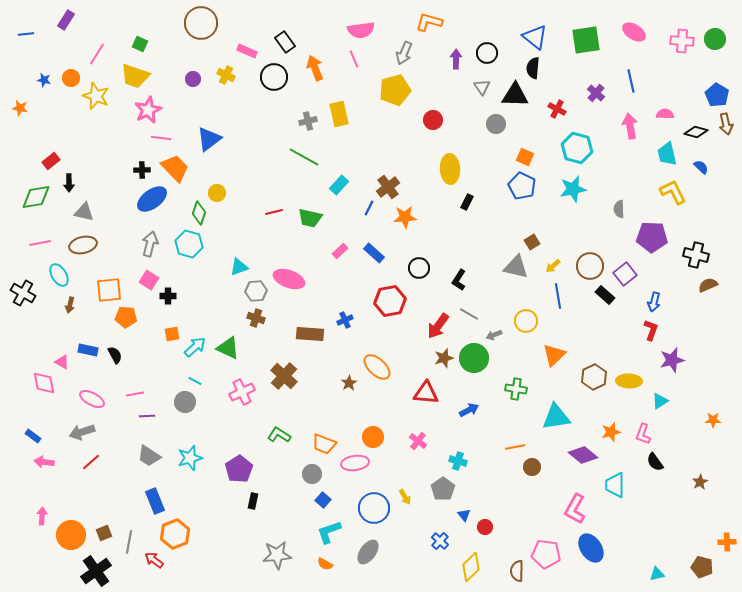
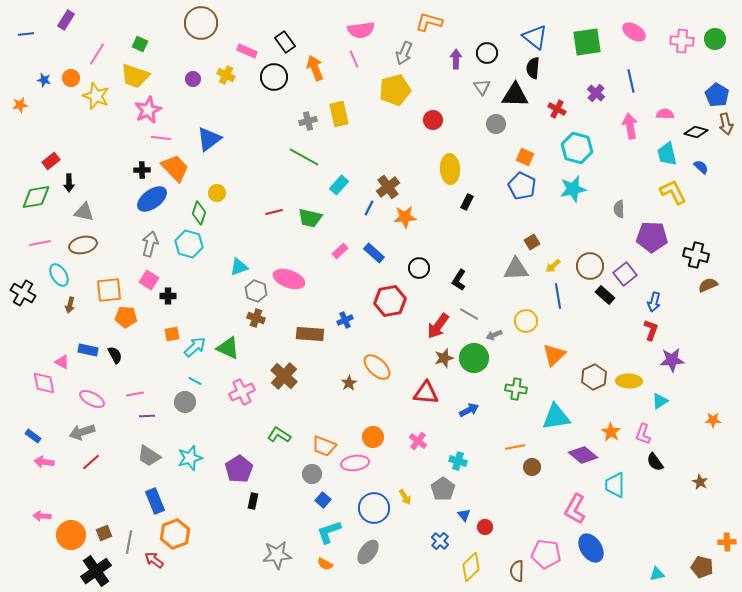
green square at (586, 40): moved 1 px right, 2 px down
orange star at (20, 108): moved 3 px up; rotated 21 degrees counterclockwise
gray triangle at (516, 267): moved 2 px down; rotated 16 degrees counterclockwise
gray hexagon at (256, 291): rotated 25 degrees clockwise
purple star at (672, 360): rotated 10 degrees clockwise
orange star at (611, 432): rotated 24 degrees counterclockwise
orange trapezoid at (324, 444): moved 2 px down
brown star at (700, 482): rotated 14 degrees counterclockwise
pink arrow at (42, 516): rotated 90 degrees counterclockwise
